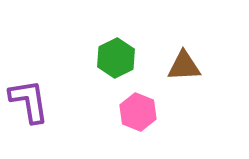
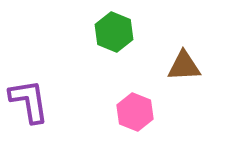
green hexagon: moved 2 px left, 26 px up; rotated 12 degrees counterclockwise
pink hexagon: moved 3 px left
